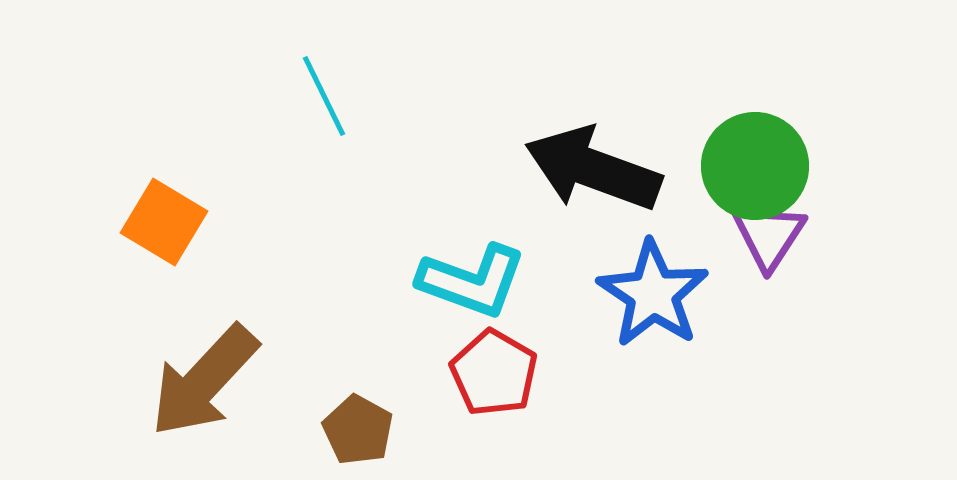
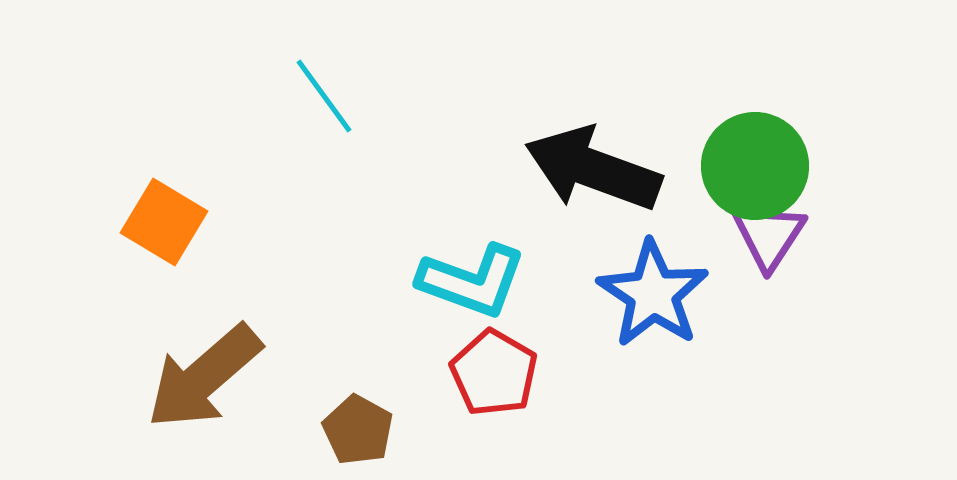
cyan line: rotated 10 degrees counterclockwise
brown arrow: moved 4 px up; rotated 6 degrees clockwise
